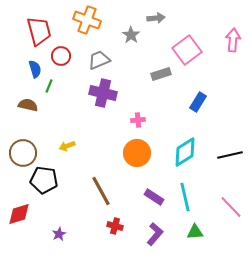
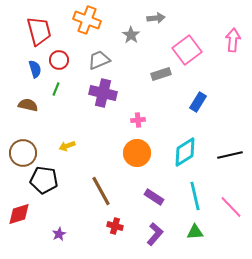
red circle: moved 2 px left, 4 px down
green line: moved 7 px right, 3 px down
cyan line: moved 10 px right, 1 px up
